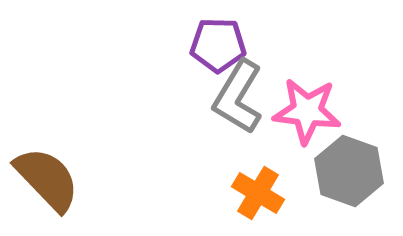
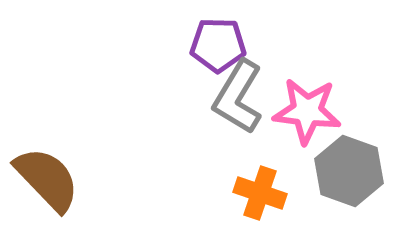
orange cross: moved 2 px right; rotated 12 degrees counterclockwise
